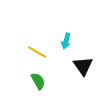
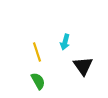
cyan arrow: moved 1 px left, 1 px down
yellow line: rotated 42 degrees clockwise
